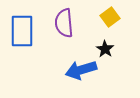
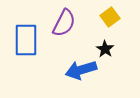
purple semicircle: rotated 148 degrees counterclockwise
blue rectangle: moved 4 px right, 9 px down
